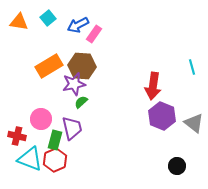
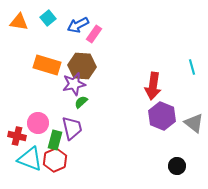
orange rectangle: moved 2 px left, 1 px up; rotated 48 degrees clockwise
pink circle: moved 3 px left, 4 px down
